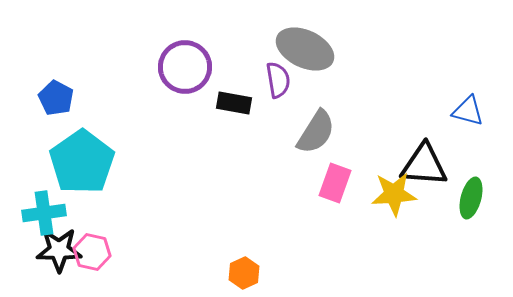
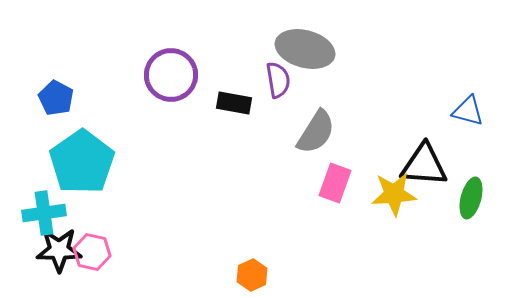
gray ellipse: rotated 10 degrees counterclockwise
purple circle: moved 14 px left, 8 px down
orange hexagon: moved 8 px right, 2 px down
